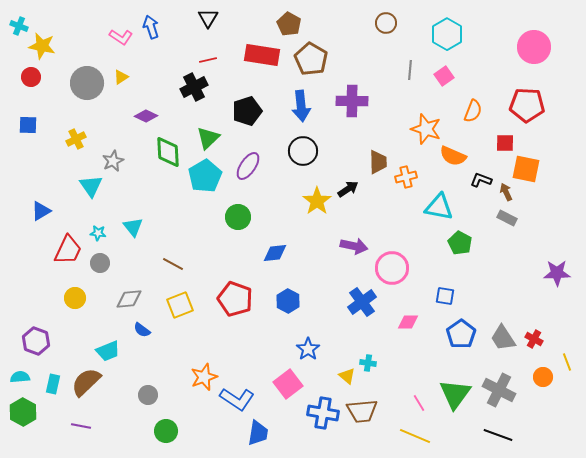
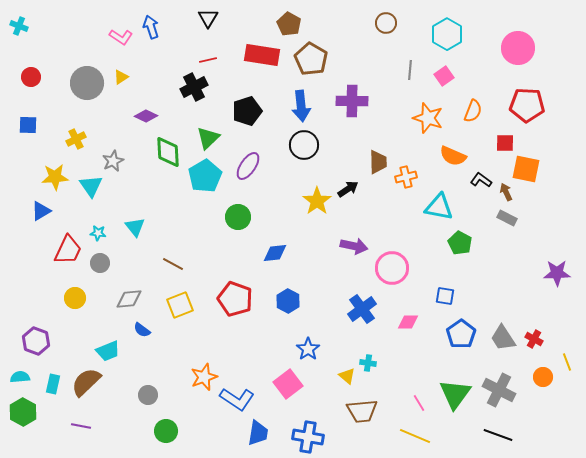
yellow star at (42, 46): moved 13 px right, 131 px down; rotated 16 degrees counterclockwise
pink circle at (534, 47): moved 16 px left, 1 px down
orange star at (426, 129): moved 2 px right, 11 px up
black circle at (303, 151): moved 1 px right, 6 px up
black L-shape at (481, 180): rotated 15 degrees clockwise
cyan triangle at (133, 227): moved 2 px right
blue cross at (362, 302): moved 7 px down
blue cross at (323, 413): moved 15 px left, 24 px down
